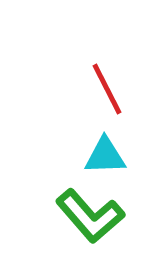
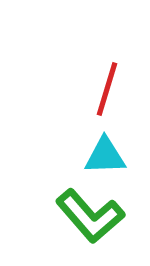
red line: rotated 44 degrees clockwise
